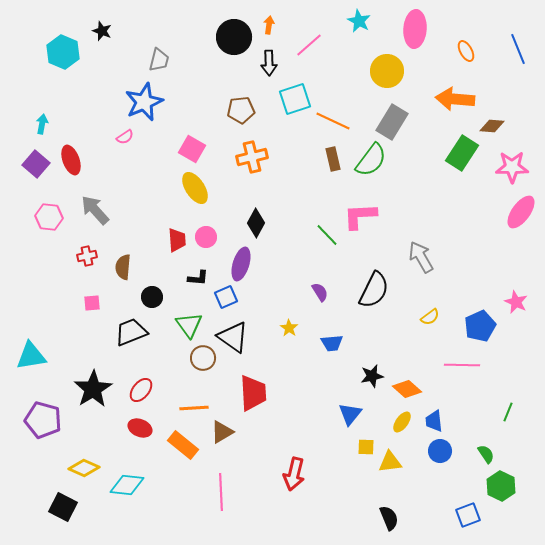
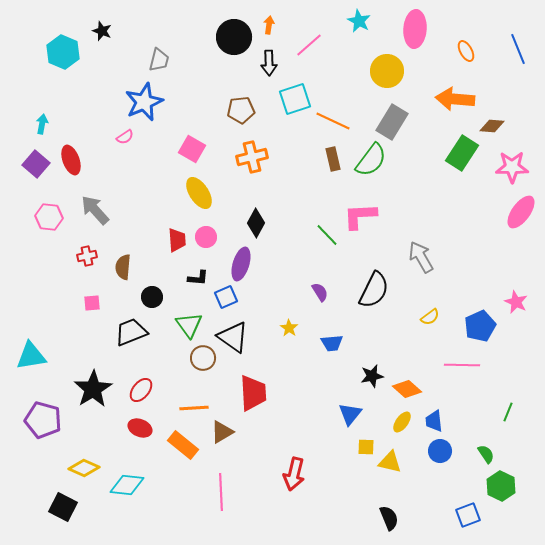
yellow ellipse at (195, 188): moved 4 px right, 5 px down
yellow triangle at (390, 462): rotated 20 degrees clockwise
